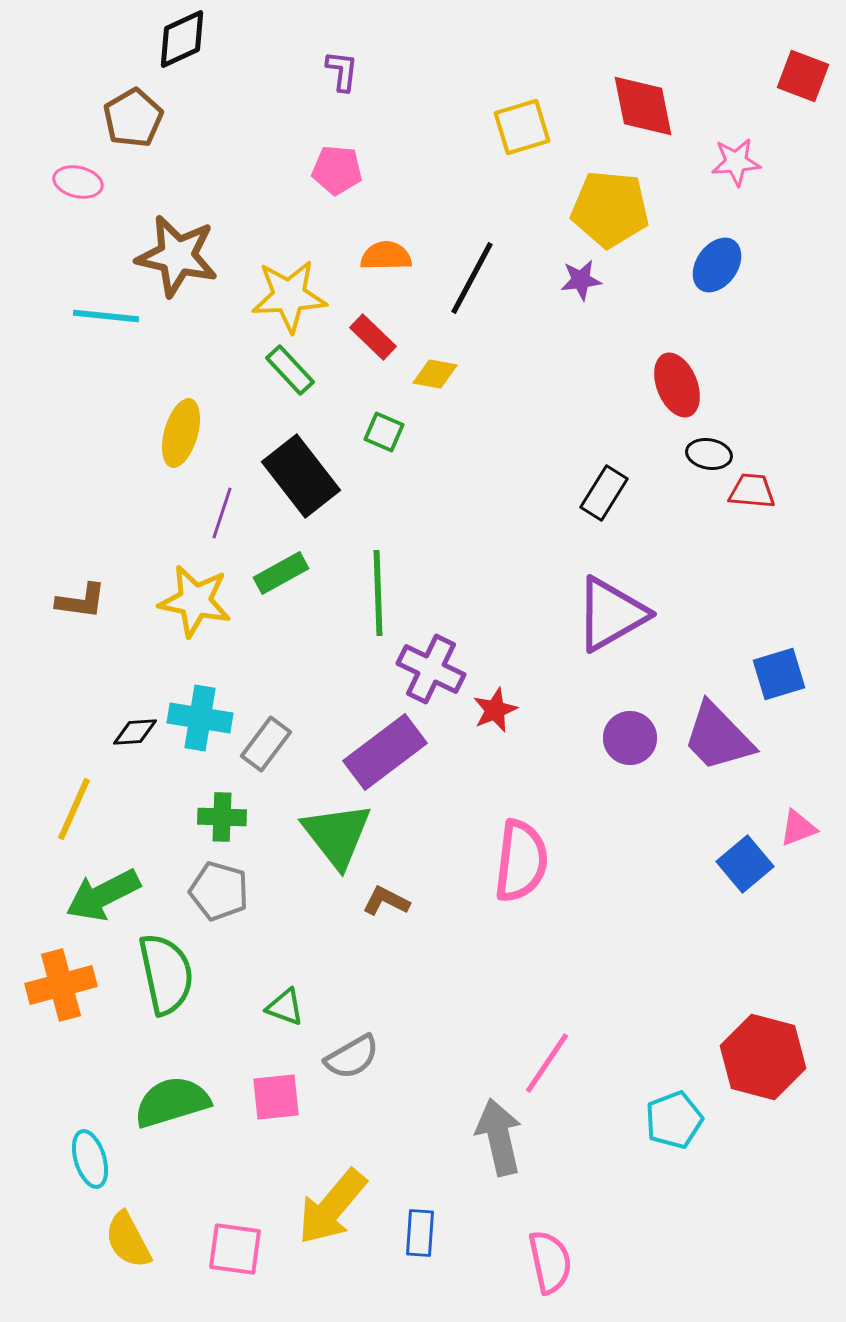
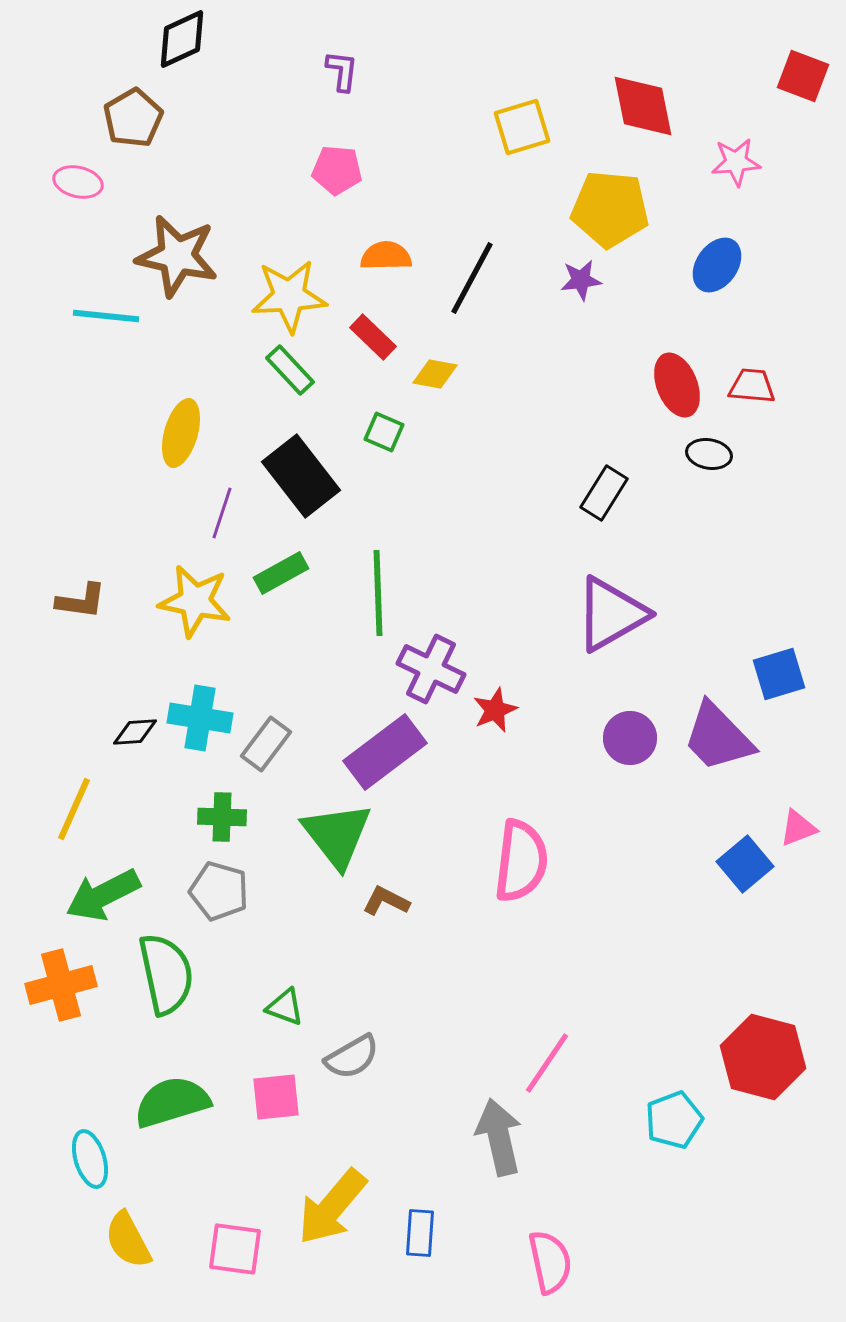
red trapezoid at (752, 491): moved 105 px up
